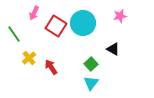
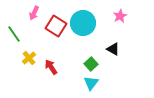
pink star: rotated 16 degrees counterclockwise
